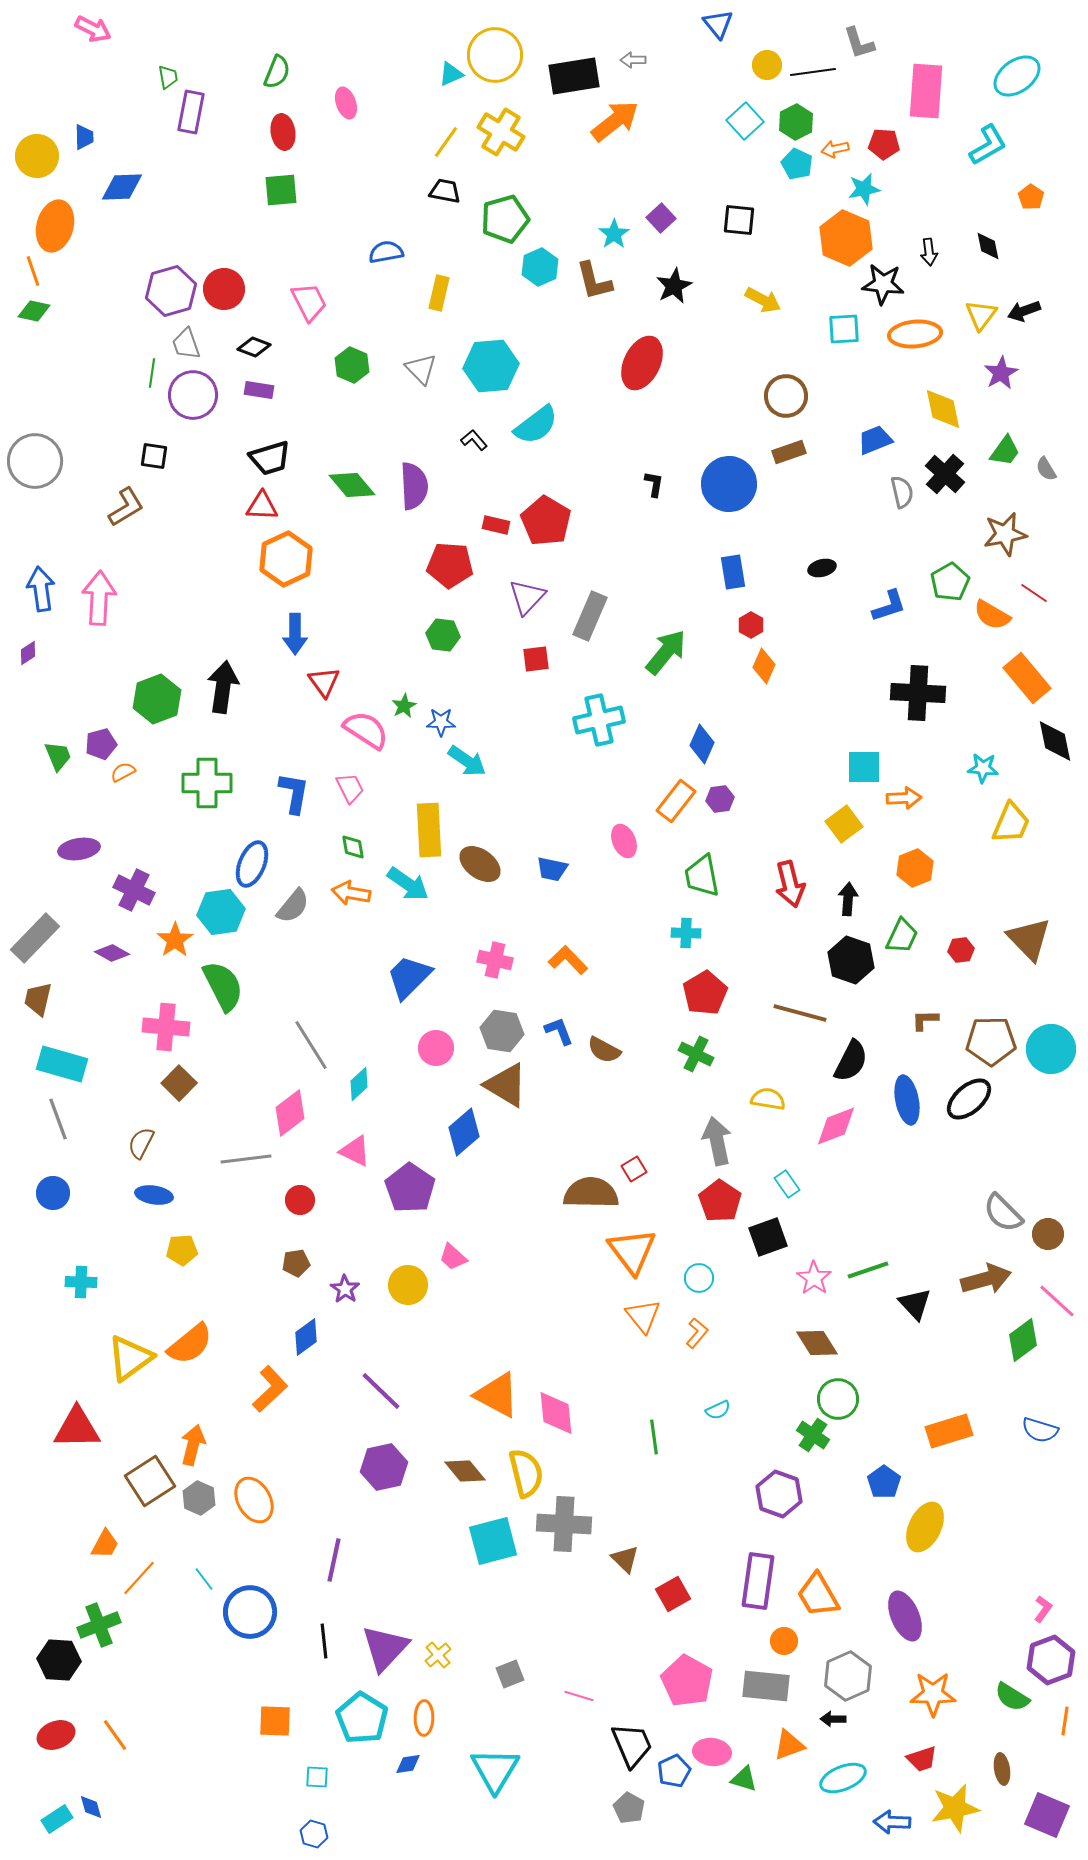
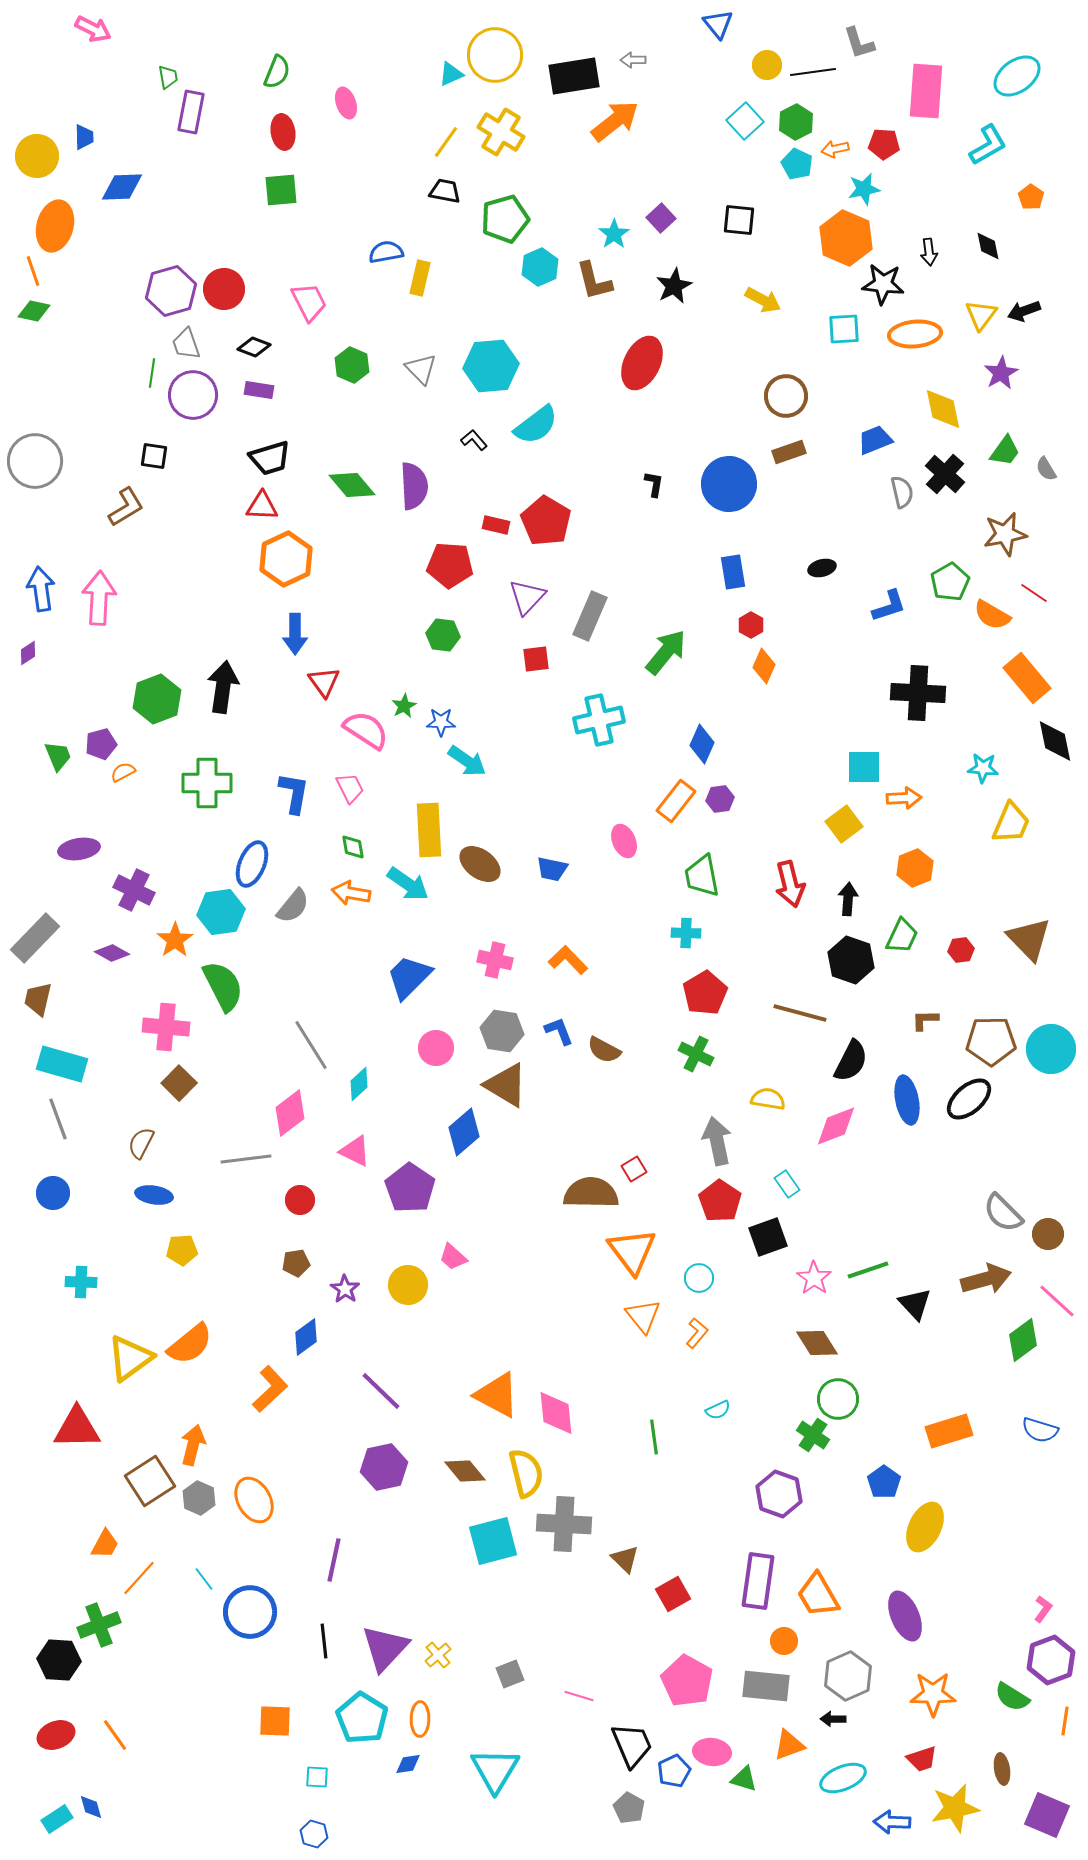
yellow rectangle at (439, 293): moved 19 px left, 15 px up
orange ellipse at (424, 1718): moved 4 px left, 1 px down
